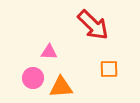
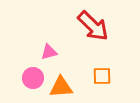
red arrow: moved 1 px down
pink triangle: rotated 18 degrees counterclockwise
orange square: moved 7 px left, 7 px down
